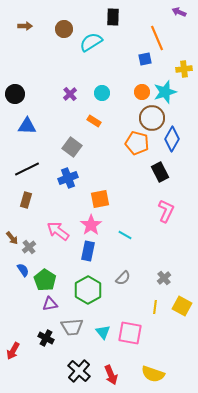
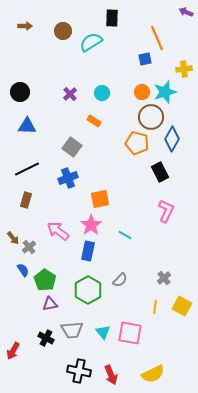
purple arrow at (179, 12): moved 7 px right
black rectangle at (113, 17): moved 1 px left, 1 px down
brown circle at (64, 29): moved 1 px left, 2 px down
black circle at (15, 94): moved 5 px right, 2 px up
brown circle at (152, 118): moved 1 px left, 1 px up
brown arrow at (12, 238): moved 1 px right
gray semicircle at (123, 278): moved 3 px left, 2 px down
gray trapezoid at (72, 327): moved 3 px down
black cross at (79, 371): rotated 30 degrees counterclockwise
yellow semicircle at (153, 374): rotated 45 degrees counterclockwise
